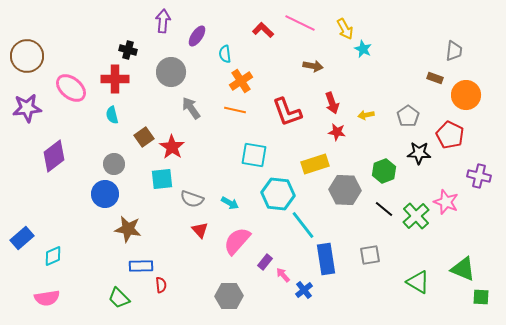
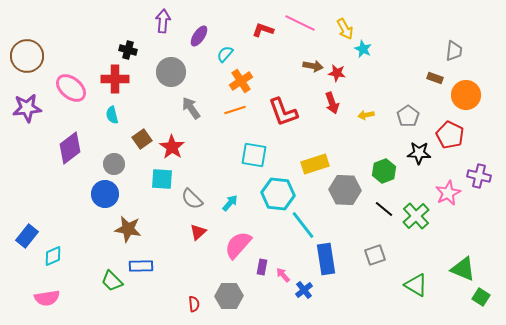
red L-shape at (263, 30): rotated 25 degrees counterclockwise
purple ellipse at (197, 36): moved 2 px right
cyan semicircle at (225, 54): rotated 48 degrees clockwise
orange line at (235, 110): rotated 30 degrees counterclockwise
red L-shape at (287, 112): moved 4 px left
red star at (337, 132): moved 59 px up
brown square at (144, 137): moved 2 px left, 2 px down
purple diamond at (54, 156): moved 16 px right, 8 px up
cyan square at (162, 179): rotated 10 degrees clockwise
gray semicircle at (192, 199): rotated 25 degrees clockwise
pink star at (446, 202): moved 2 px right, 9 px up; rotated 25 degrees clockwise
cyan arrow at (230, 203): rotated 78 degrees counterclockwise
red triangle at (200, 230): moved 2 px left, 2 px down; rotated 30 degrees clockwise
blue rectangle at (22, 238): moved 5 px right, 2 px up; rotated 10 degrees counterclockwise
pink semicircle at (237, 241): moved 1 px right, 4 px down
gray square at (370, 255): moved 5 px right; rotated 10 degrees counterclockwise
purple rectangle at (265, 262): moved 3 px left, 5 px down; rotated 28 degrees counterclockwise
green triangle at (418, 282): moved 2 px left, 3 px down
red semicircle at (161, 285): moved 33 px right, 19 px down
green square at (481, 297): rotated 30 degrees clockwise
green trapezoid at (119, 298): moved 7 px left, 17 px up
